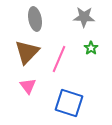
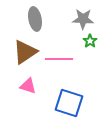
gray star: moved 1 px left, 2 px down
green star: moved 1 px left, 7 px up
brown triangle: moved 2 px left; rotated 12 degrees clockwise
pink line: rotated 68 degrees clockwise
pink triangle: rotated 36 degrees counterclockwise
